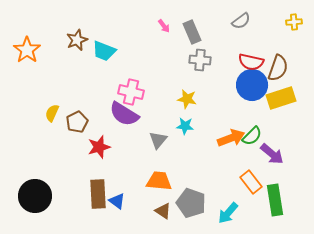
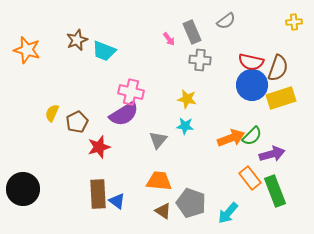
gray semicircle: moved 15 px left
pink arrow: moved 5 px right, 13 px down
orange star: rotated 20 degrees counterclockwise
purple semicircle: rotated 64 degrees counterclockwise
purple arrow: rotated 55 degrees counterclockwise
orange rectangle: moved 1 px left, 4 px up
black circle: moved 12 px left, 7 px up
green rectangle: moved 9 px up; rotated 12 degrees counterclockwise
